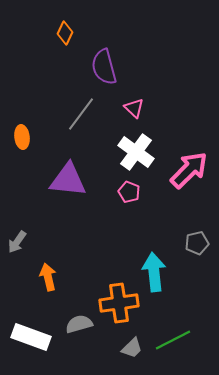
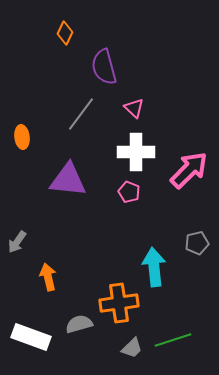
white cross: rotated 36 degrees counterclockwise
cyan arrow: moved 5 px up
green line: rotated 9 degrees clockwise
